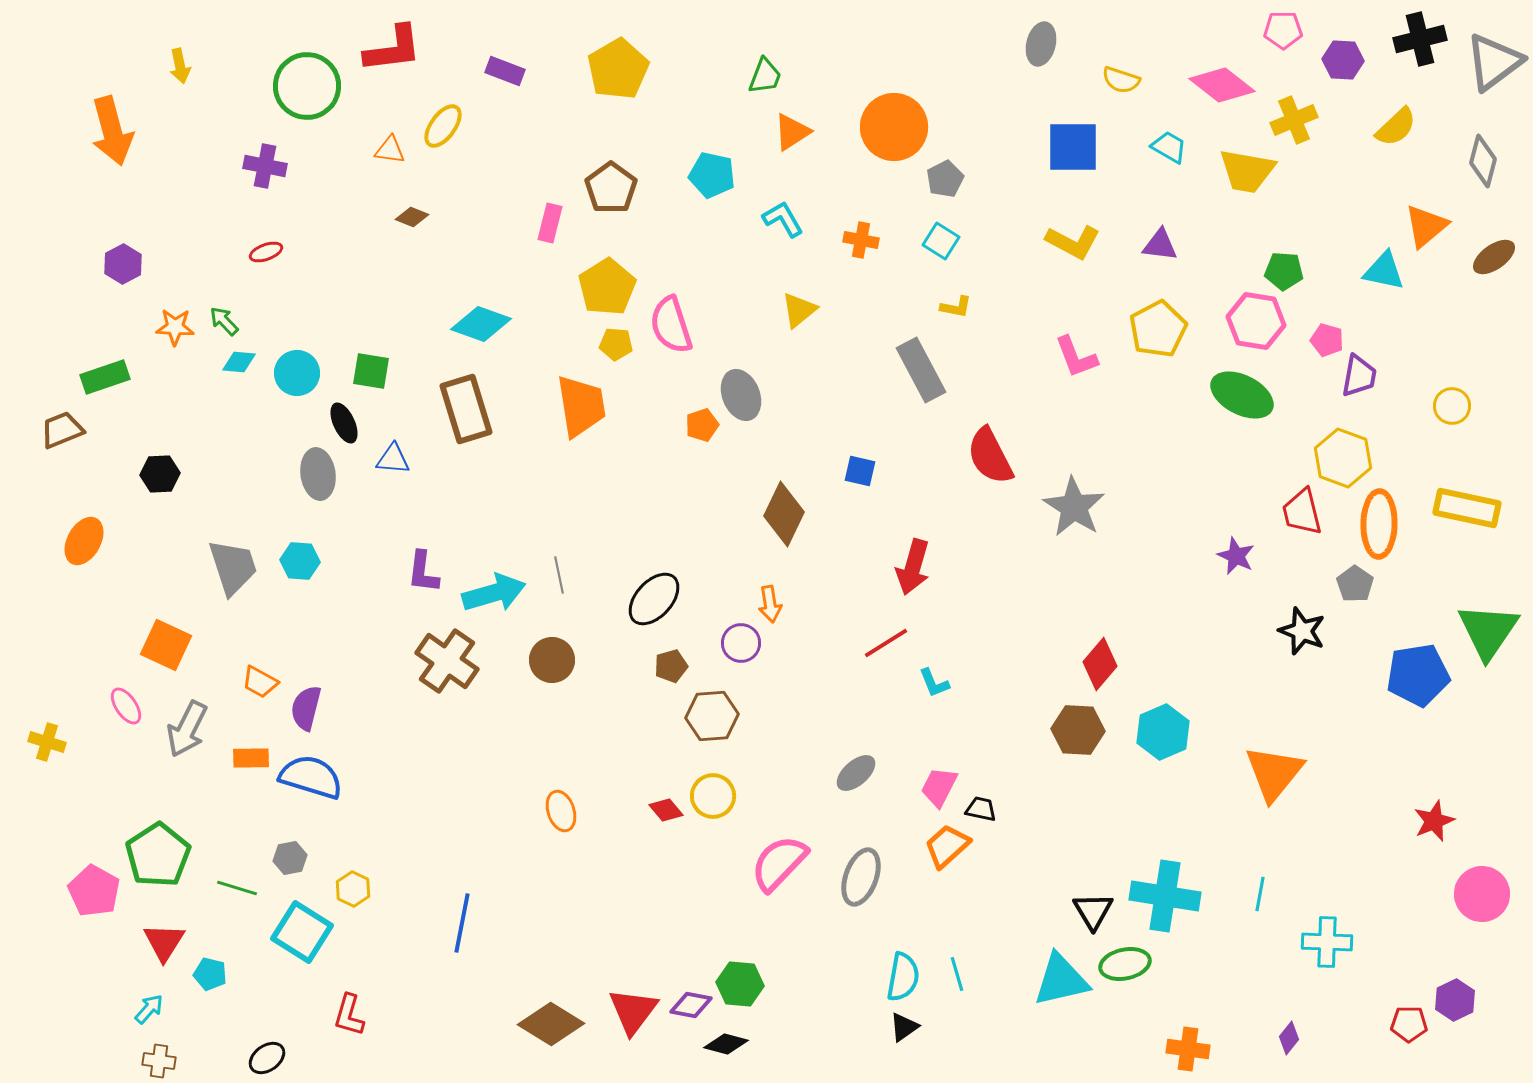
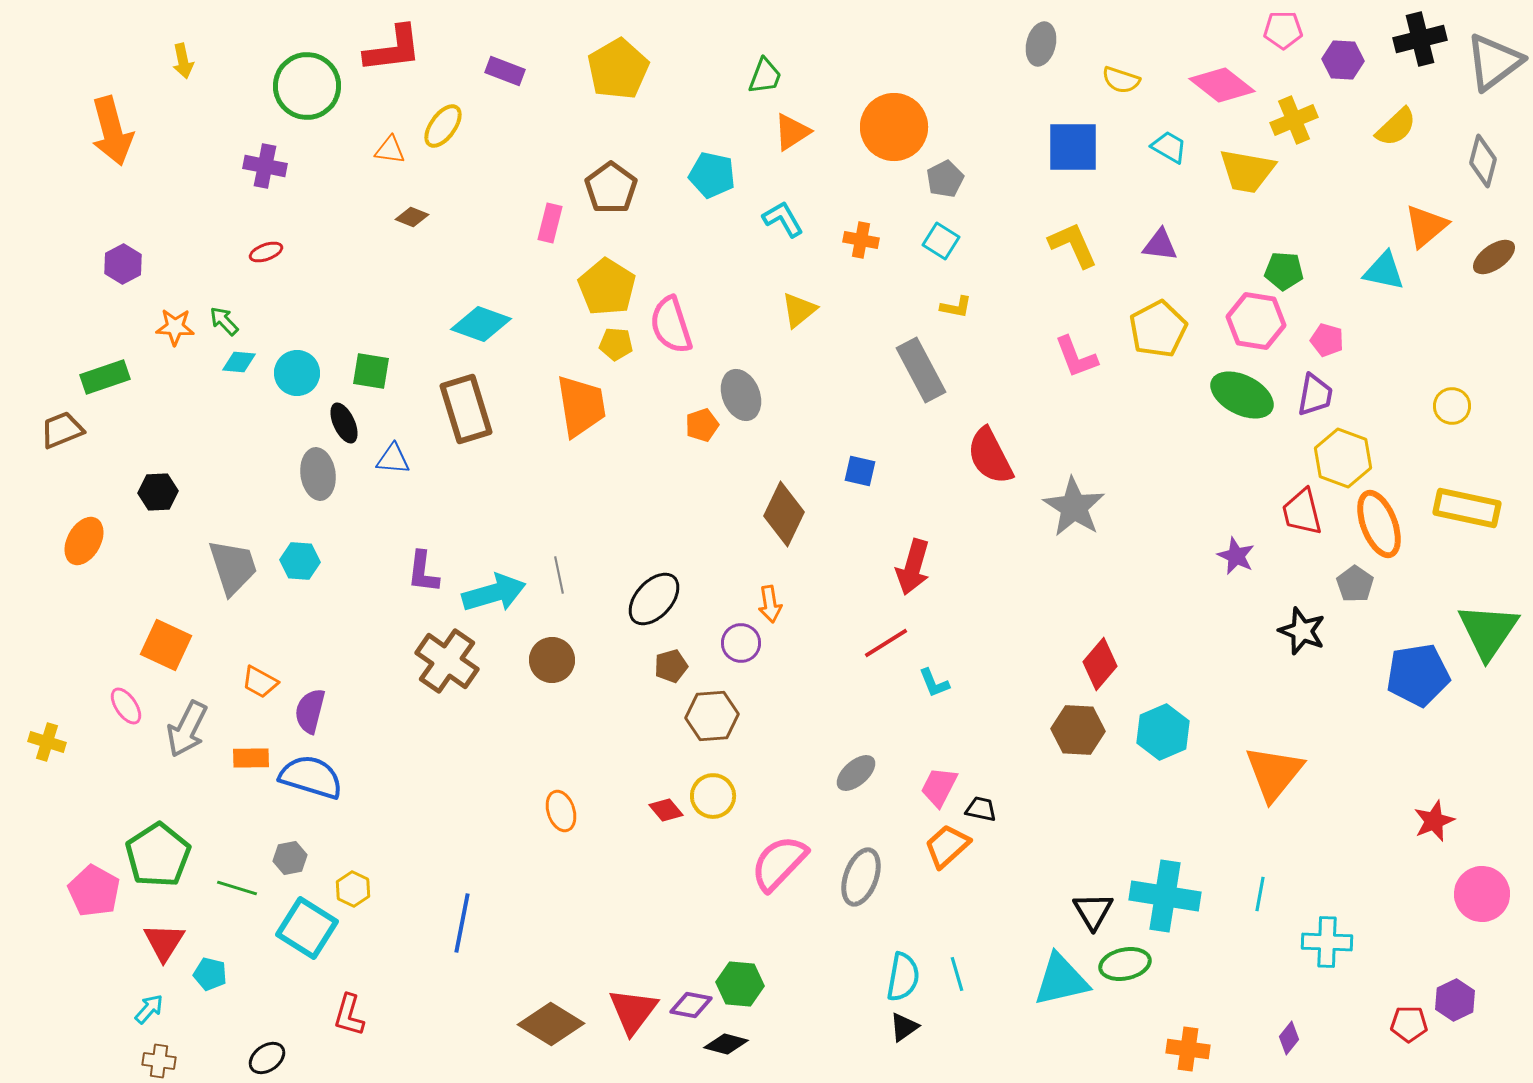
yellow arrow at (180, 66): moved 3 px right, 5 px up
yellow L-shape at (1073, 242): moved 3 px down; rotated 142 degrees counterclockwise
yellow pentagon at (607, 287): rotated 8 degrees counterclockwise
purple trapezoid at (1359, 376): moved 44 px left, 19 px down
black hexagon at (160, 474): moved 2 px left, 18 px down
orange ellipse at (1379, 524): rotated 22 degrees counterclockwise
purple semicircle at (306, 708): moved 4 px right, 3 px down
cyan square at (302, 932): moved 5 px right, 4 px up
